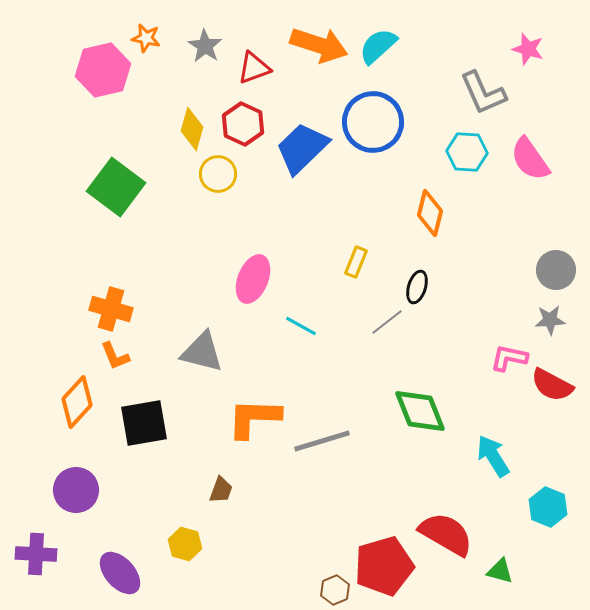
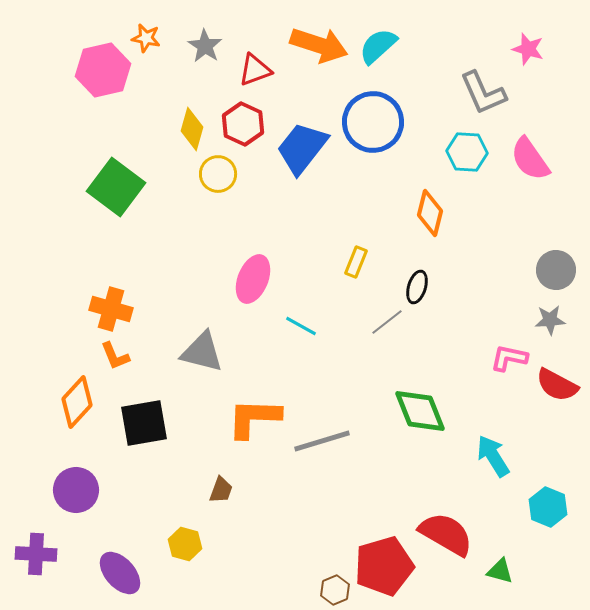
red triangle at (254, 68): moved 1 px right, 2 px down
blue trapezoid at (302, 148): rotated 8 degrees counterclockwise
red semicircle at (552, 385): moved 5 px right
